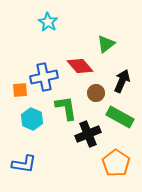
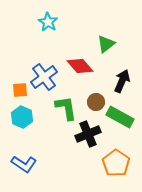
blue cross: rotated 24 degrees counterclockwise
brown circle: moved 9 px down
cyan hexagon: moved 10 px left, 2 px up
blue L-shape: rotated 25 degrees clockwise
